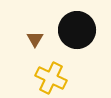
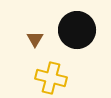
yellow cross: rotated 12 degrees counterclockwise
